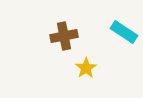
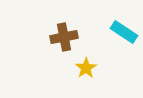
brown cross: moved 1 px down
